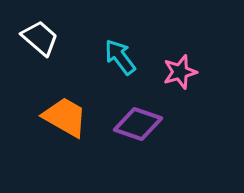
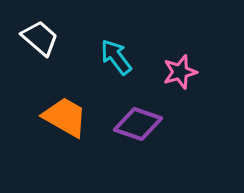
cyan arrow: moved 4 px left
